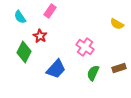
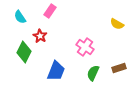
blue trapezoid: moved 2 px down; rotated 20 degrees counterclockwise
